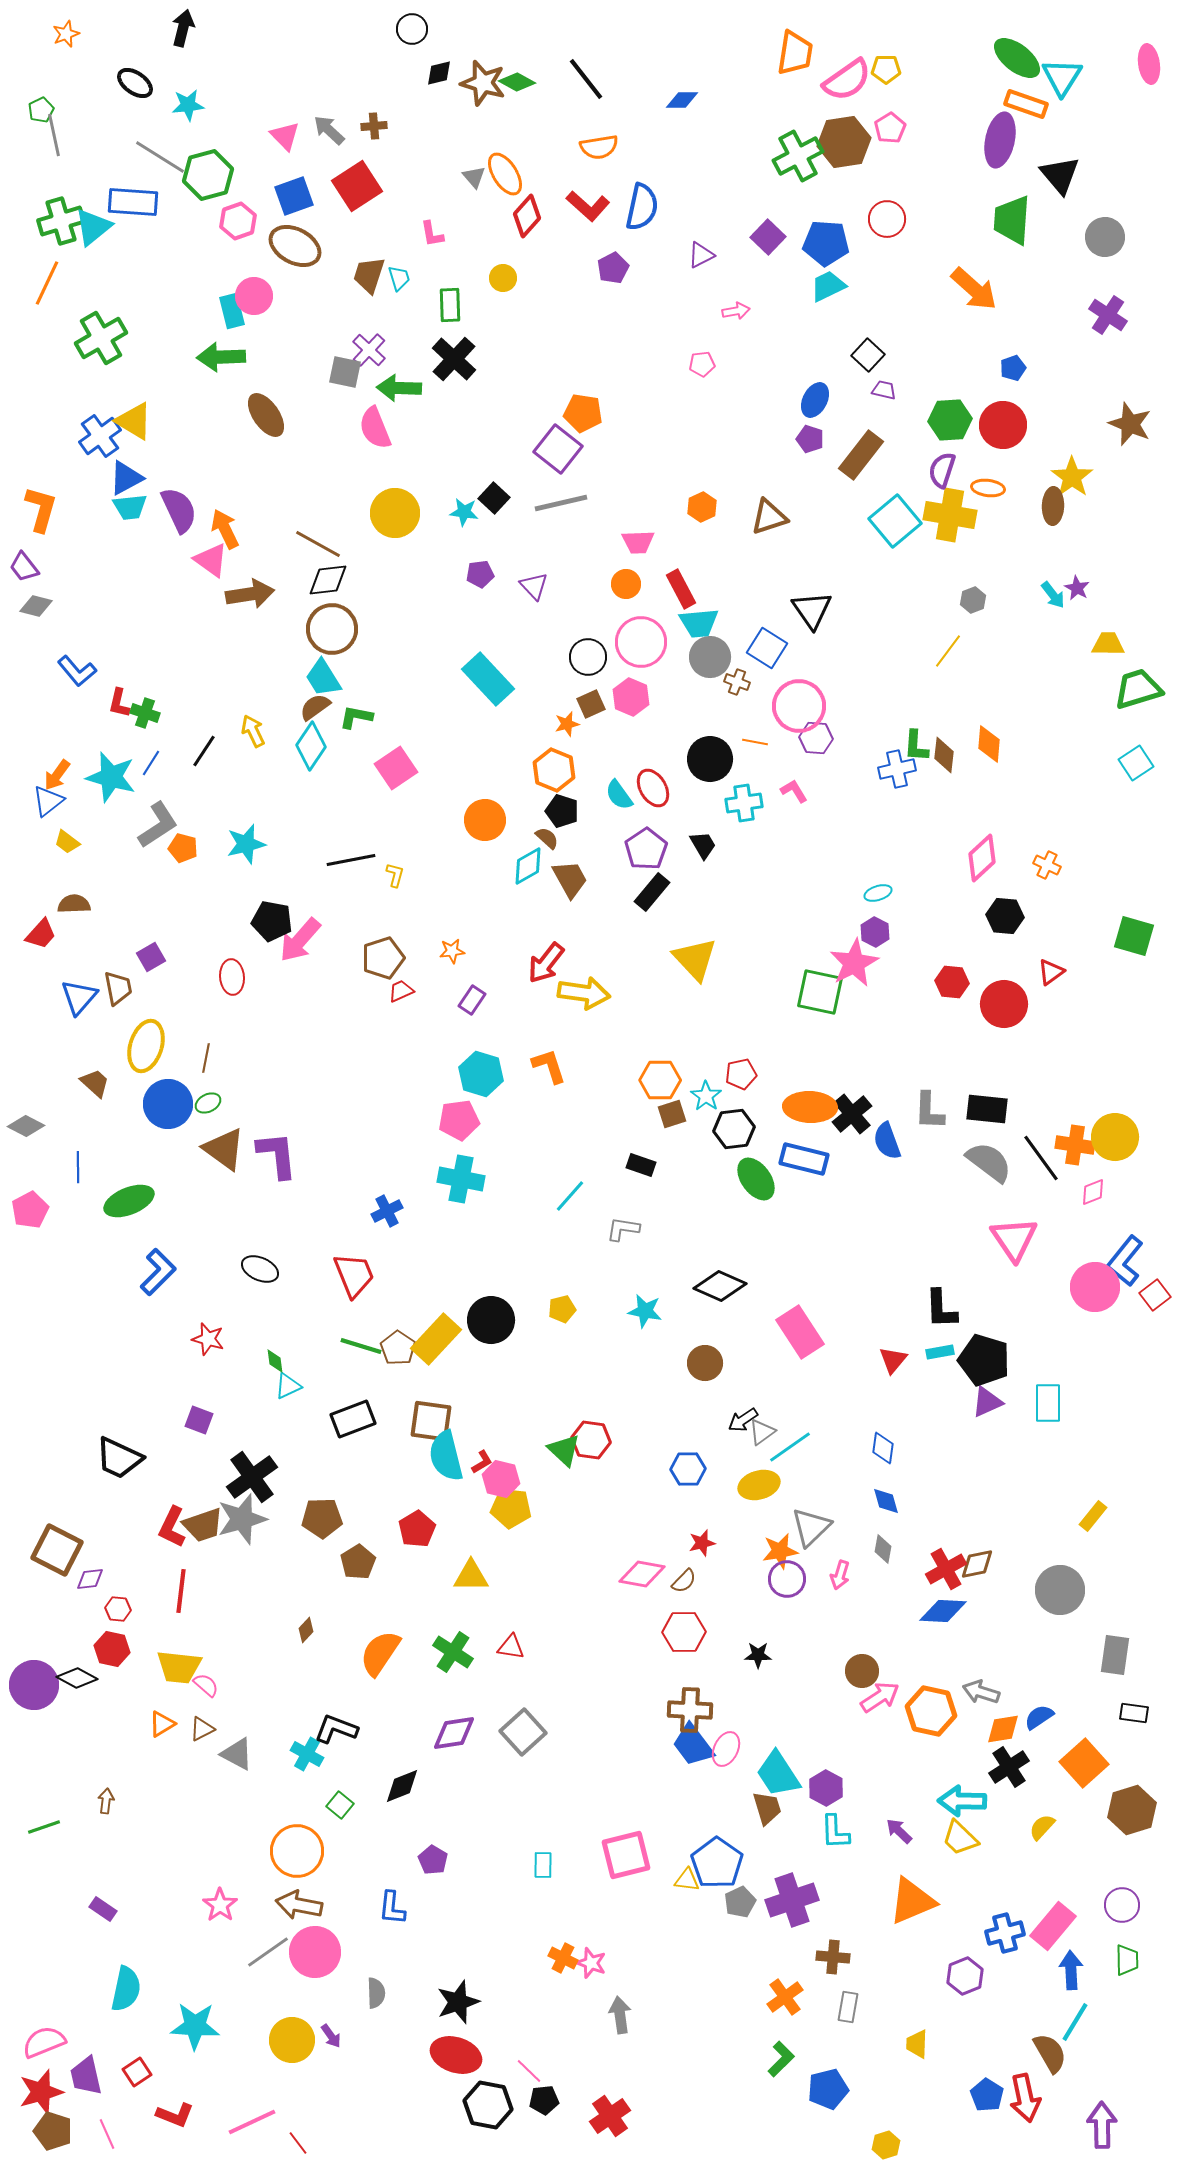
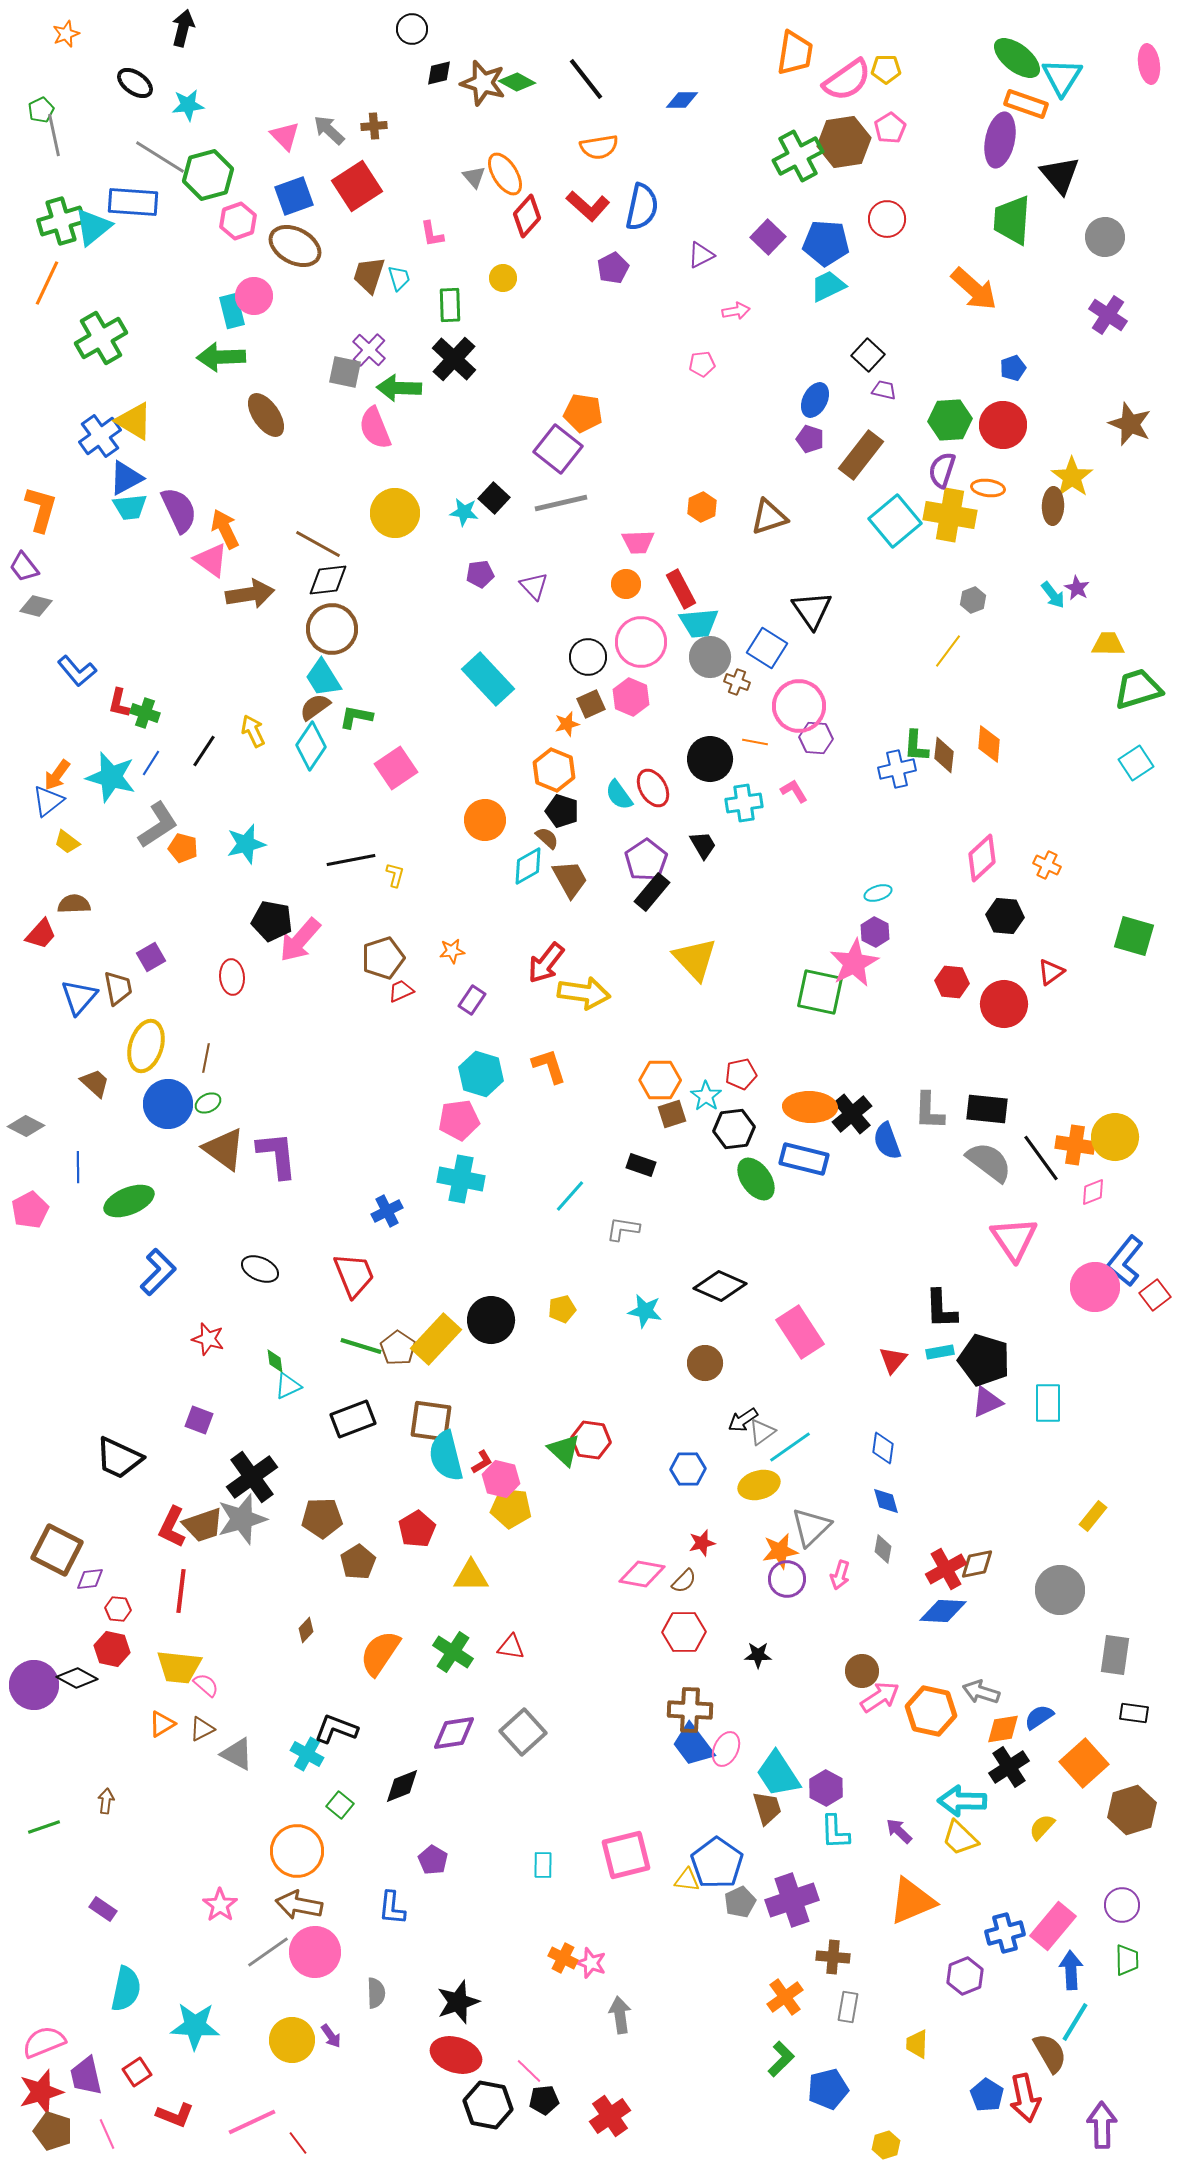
purple pentagon at (646, 849): moved 11 px down
